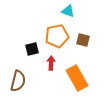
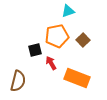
cyan triangle: rotated 40 degrees counterclockwise
brown square: rotated 32 degrees clockwise
black square: moved 3 px right, 1 px down
red arrow: rotated 32 degrees counterclockwise
orange rectangle: rotated 40 degrees counterclockwise
